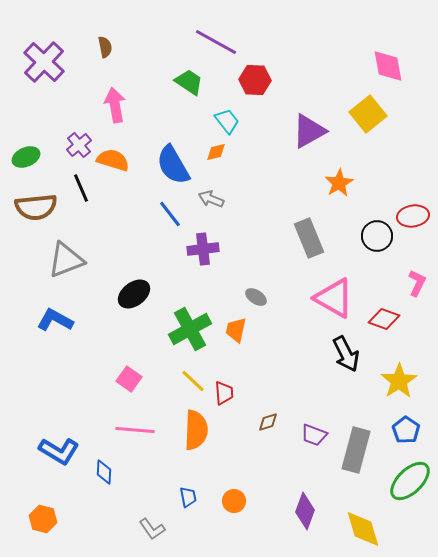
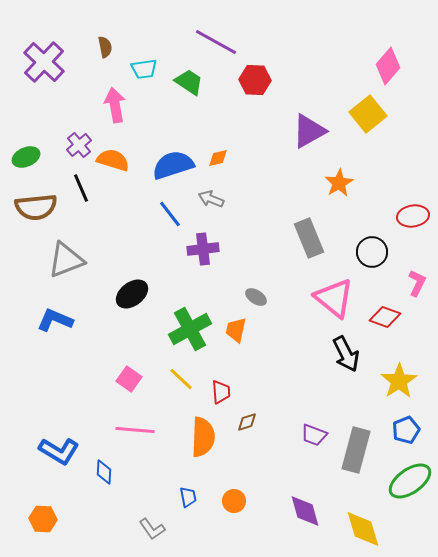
pink diamond at (388, 66): rotated 51 degrees clockwise
cyan trapezoid at (227, 121): moved 83 px left, 52 px up; rotated 120 degrees clockwise
orange diamond at (216, 152): moved 2 px right, 6 px down
blue semicircle at (173, 165): rotated 102 degrees clockwise
black circle at (377, 236): moved 5 px left, 16 px down
black ellipse at (134, 294): moved 2 px left
pink triangle at (334, 298): rotated 9 degrees clockwise
red diamond at (384, 319): moved 1 px right, 2 px up
blue L-shape at (55, 320): rotated 6 degrees counterclockwise
yellow line at (193, 381): moved 12 px left, 2 px up
red trapezoid at (224, 393): moved 3 px left, 1 px up
brown diamond at (268, 422): moved 21 px left
orange semicircle at (196, 430): moved 7 px right, 7 px down
blue pentagon at (406, 430): rotated 16 degrees clockwise
green ellipse at (410, 481): rotated 9 degrees clockwise
purple diamond at (305, 511): rotated 36 degrees counterclockwise
orange hexagon at (43, 519): rotated 12 degrees counterclockwise
